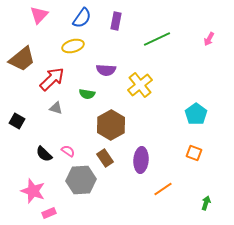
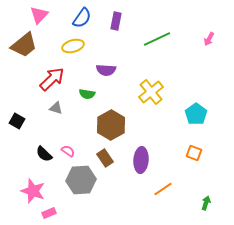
brown trapezoid: moved 2 px right, 14 px up
yellow cross: moved 11 px right, 7 px down
